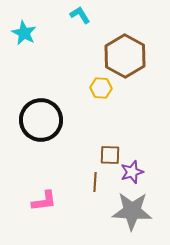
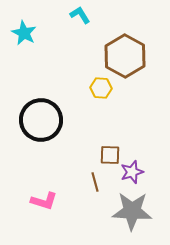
brown line: rotated 18 degrees counterclockwise
pink L-shape: rotated 24 degrees clockwise
